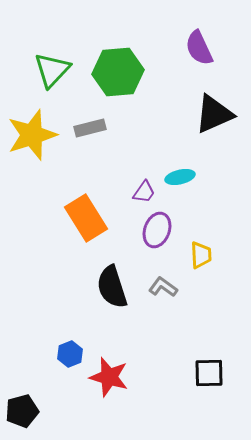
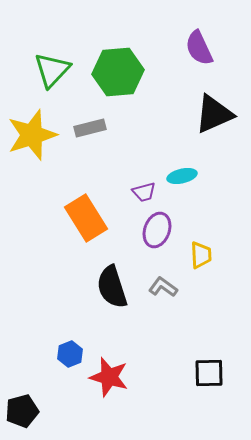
cyan ellipse: moved 2 px right, 1 px up
purple trapezoid: rotated 40 degrees clockwise
